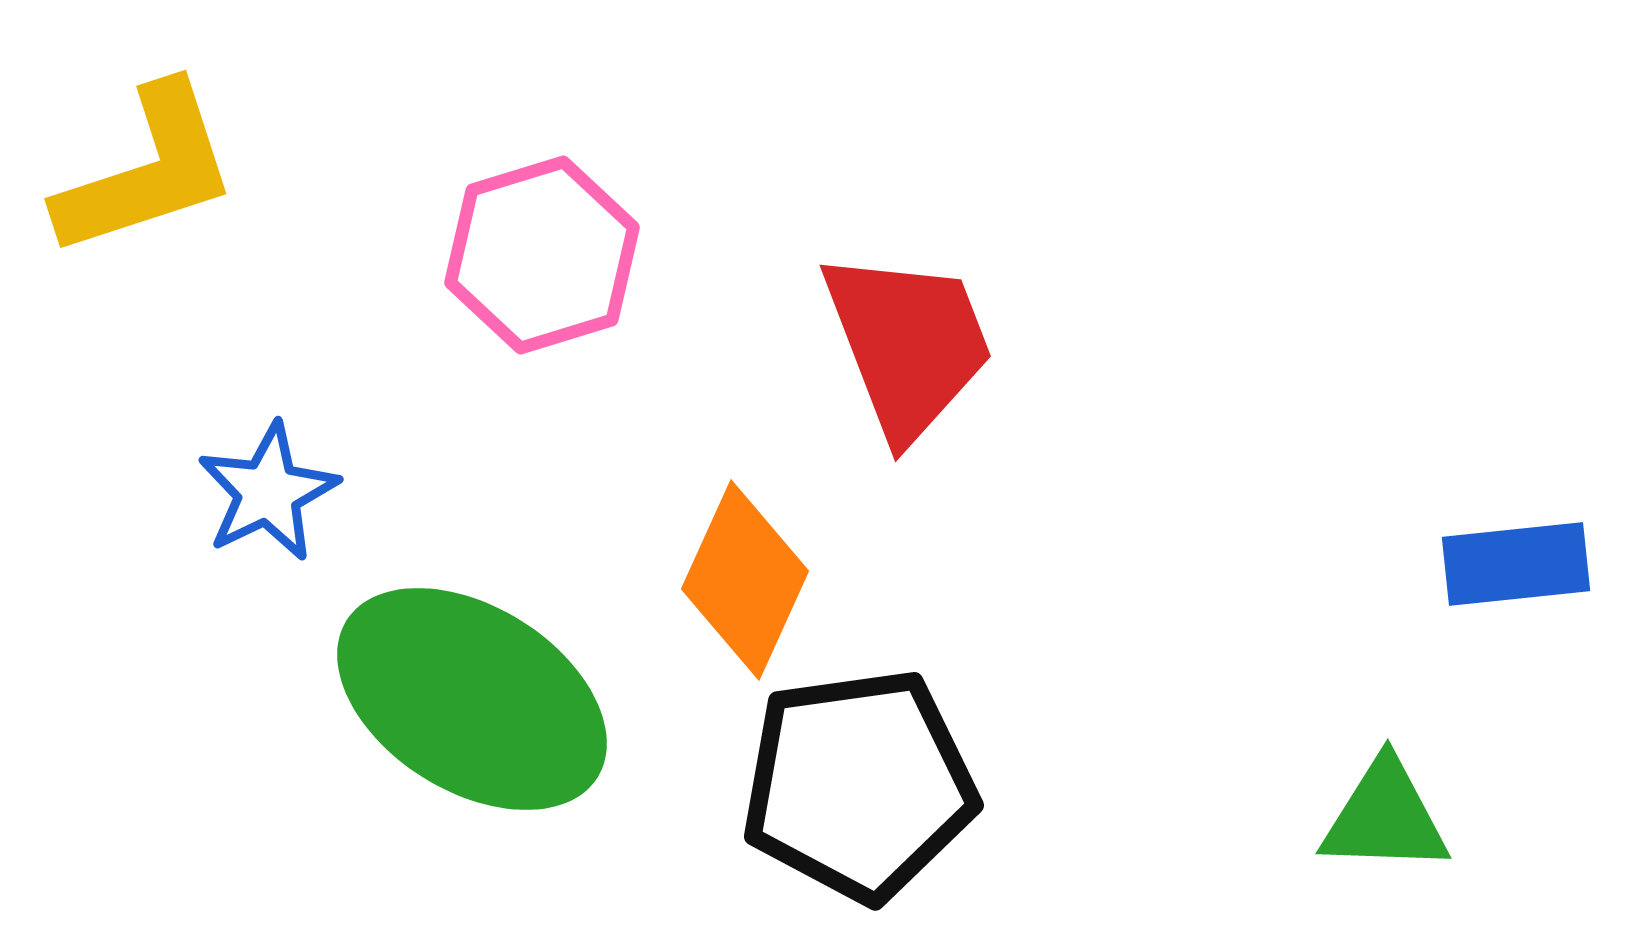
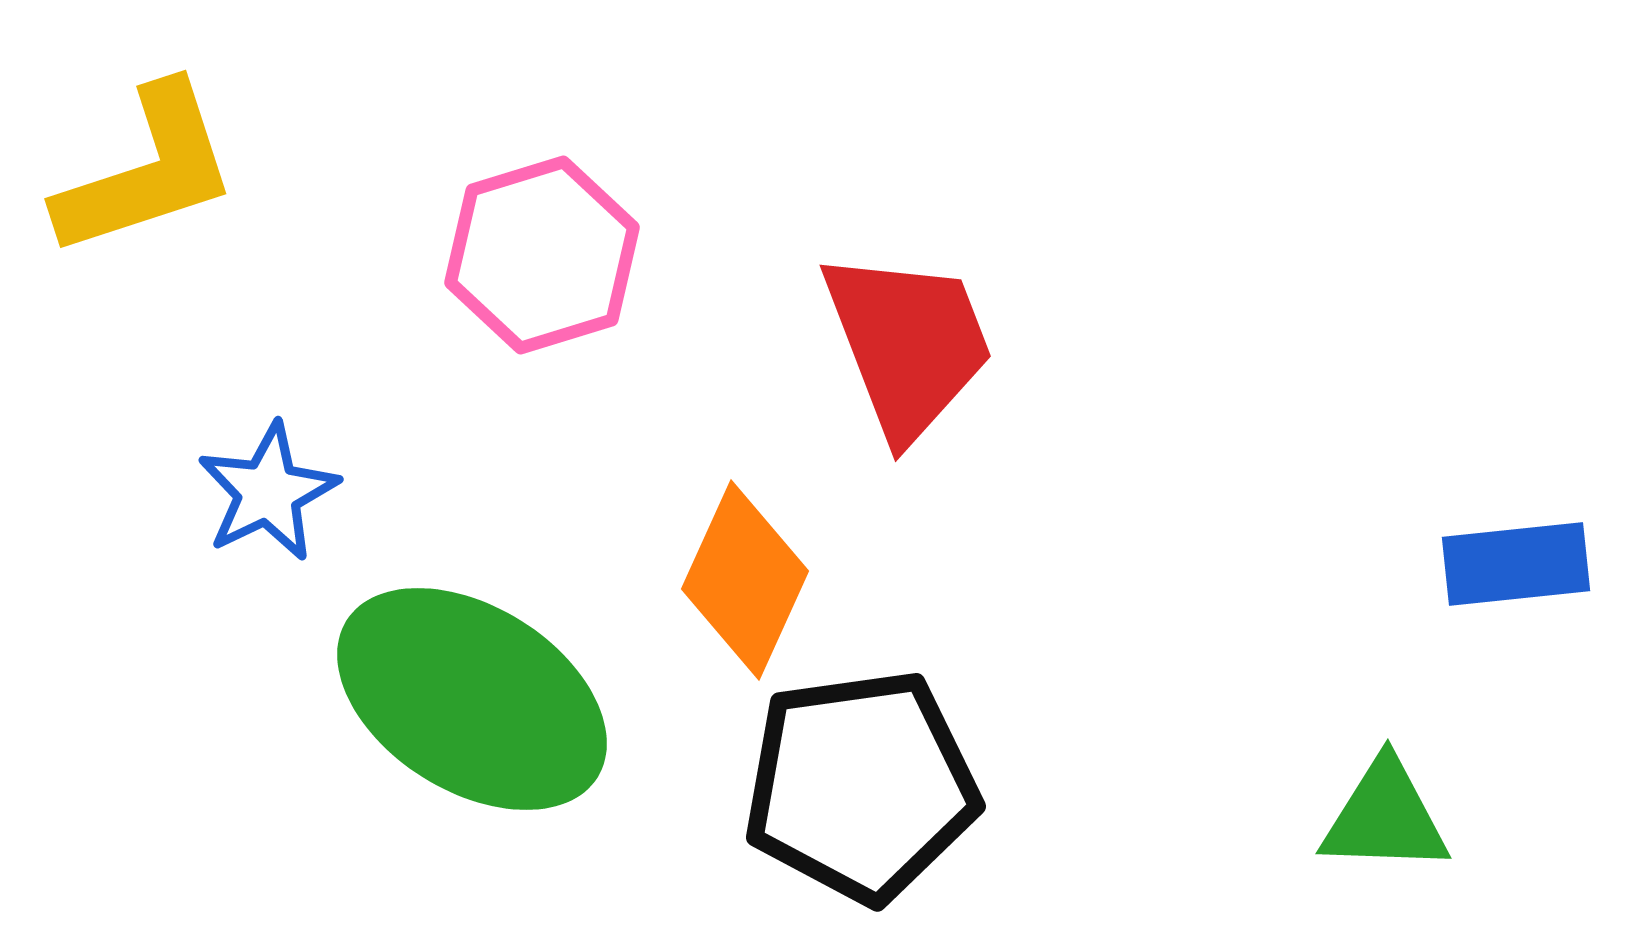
black pentagon: moved 2 px right, 1 px down
